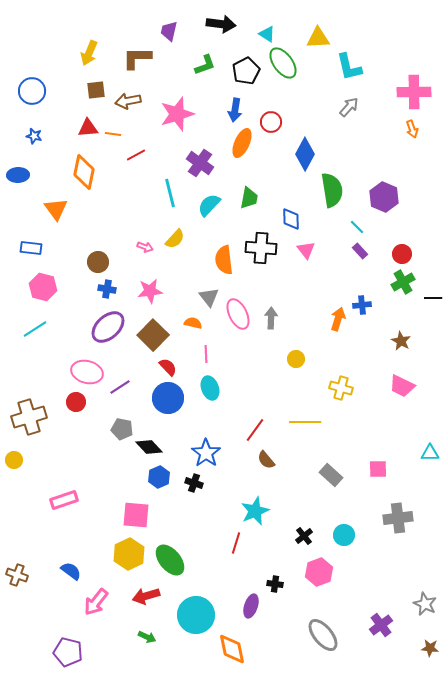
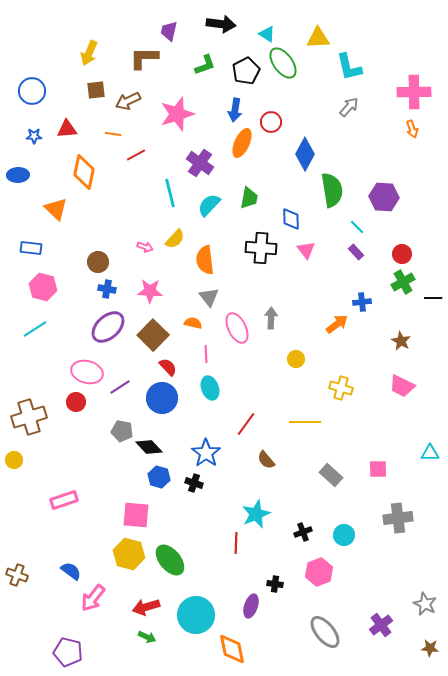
brown L-shape at (137, 58): moved 7 px right
brown arrow at (128, 101): rotated 15 degrees counterclockwise
red triangle at (88, 128): moved 21 px left, 1 px down
blue star at (34, 136): rotated 14 degrees counterclockwise
purple hexagon at (384, 197): rotated 20 degrees counterclockwise
orange triangle at (56, 209): rotated 10 degrees counterclockwise
purple rectangle at (360, 251): moved 4 px left, 1 px down
orange semicircle at (224, 260): moved 19 px left
pink star at (150, 291): rotated 10 degrees clockwise
blue cross at (362, 305): moved 3 px up
pink ellipse at (238, 314): moved 1 px left, 14 px down
orange arrow at (338, 319): moved 1 px left, 5 px down; rotated 35 degrees clockwise
blue circle at (168, 398): moved 6 px left
gray pentagon at (122, 429): moved 2 px down
red line at (255, 430): moved 9 px left, 6 px up
blue hexagon at (159, 477): rotated 20 degrees counterclockwise
cyan star at (255, 511): moved 1 px right, 3 px down
black cross at (304, 536): moved 1 px left, 4 px up; rotated 18 degrees clockwise
red line at (236, 543): rotated 15 degrees counterclockwise
yellow hexagon at (129, 554): rotated 20 degrees counterclockwise
red arrow at (146, 596): moved 11 px down
pink arrow at (96, 602): moved 3 px left, 4 px up
gray ellipse at (323, 635): moved 2 px right, 3 px up
